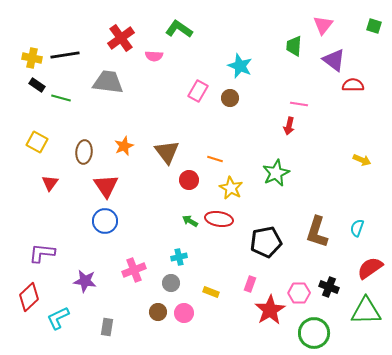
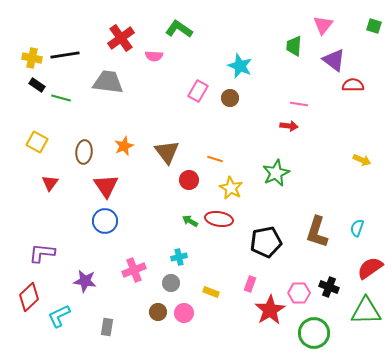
red arrow at (289, 126): rotated 96 degrees counterclockwise
cyan L-shape at (58, 318): moved 1 px right, 2 px up
